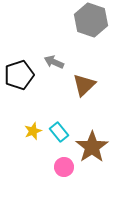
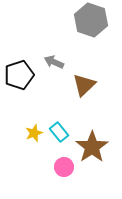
yellow star: moved 1 px right, 2 px down
